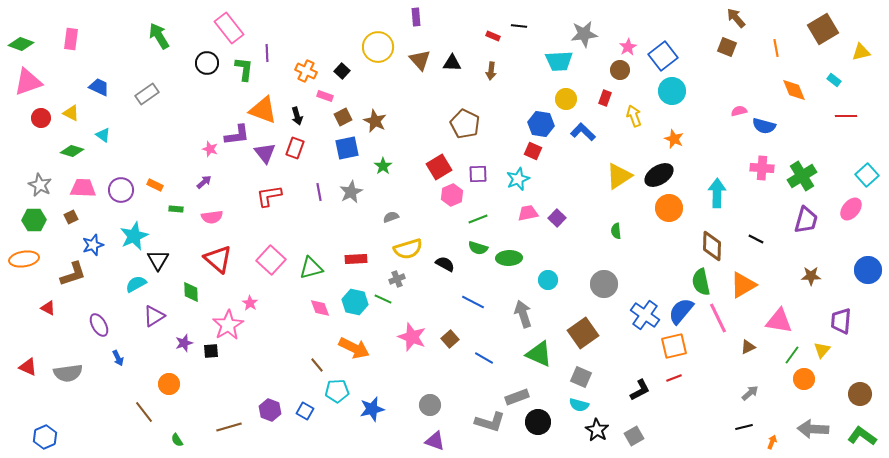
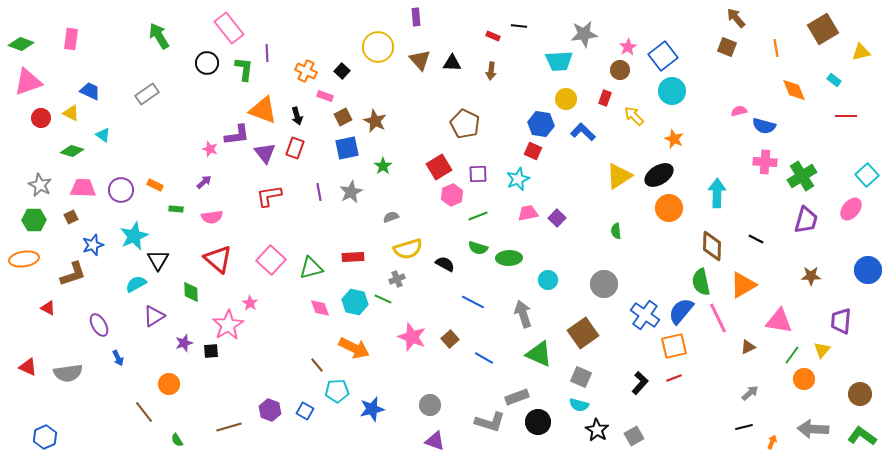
blue trapezoid at (99, 87): moved 9 px left, 4 px down
yellow arrow at (634, 116): rotated 25 degrees counterclockwise
pink cross at (762, 168): moved 3 px right, 6 px up
green line at (478, 219): moved 3 px up
red rectangle at (356, 259): moved 3 px left, 2 px up
black L-shape at (640, 390): moved 7 px up; rotated 20 degrees counterclockwise
